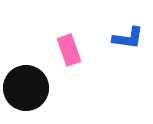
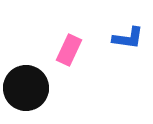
pink rectangle: rotated 44 degrees clockwise
